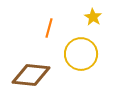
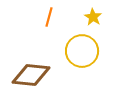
orange line: moved 11 px up
yellow circle: moved 1 px right, 3 px up
